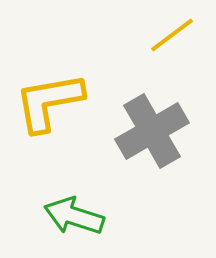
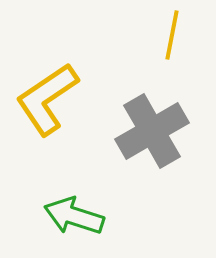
yellow line: rotated 42 degrees counterclockwise
yellow L-shape: moved 2 px left, 3 px up; rotated 24 degrees counterclockwise
